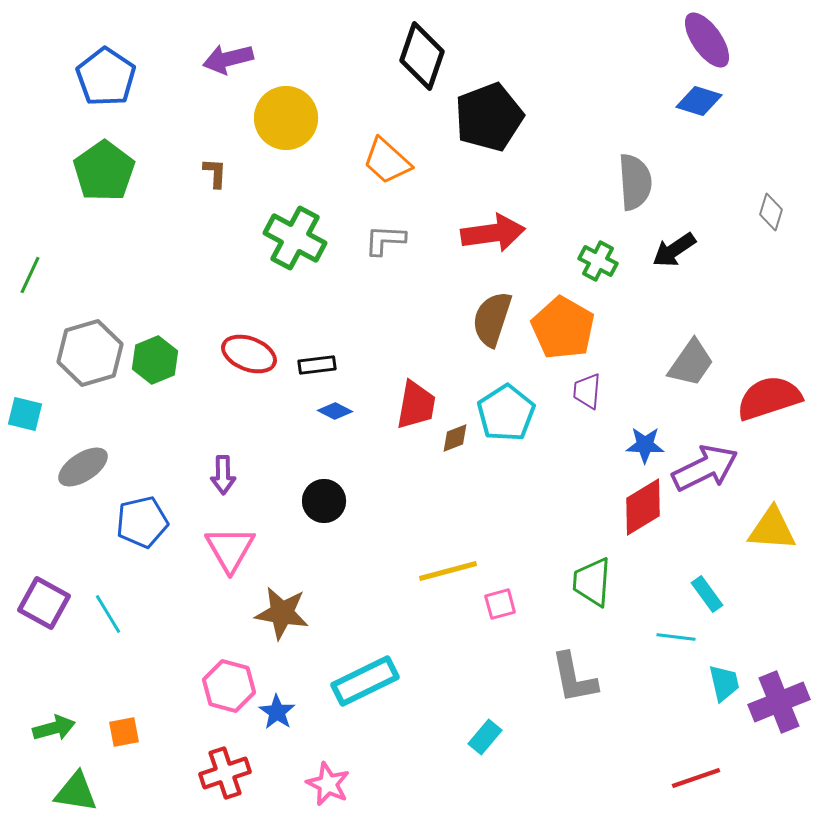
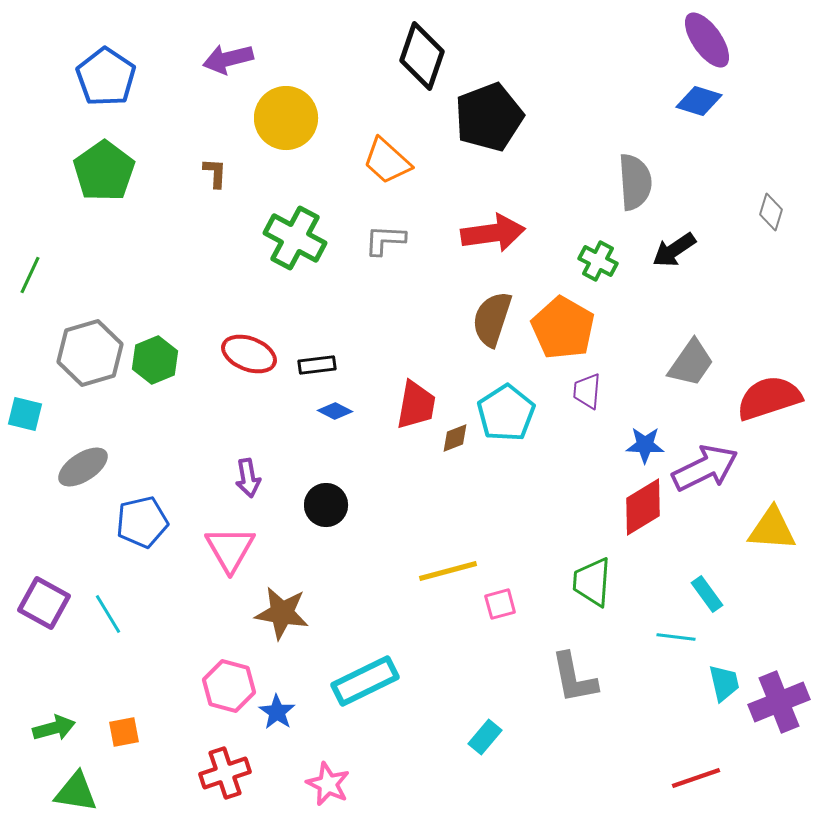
purple arrow at (223, 475): moved 25 px right, 3 px down; rotated 9 degrees counterclockwise
black circle at (324, 501): moved 2 px right, 4 px down
